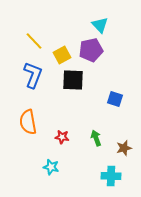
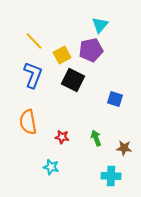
cyan triangle: rotated 24 degrees clockwise
black square: rotated 25 degrees clockwise
brown star: rotated 21 degrees clockwise
